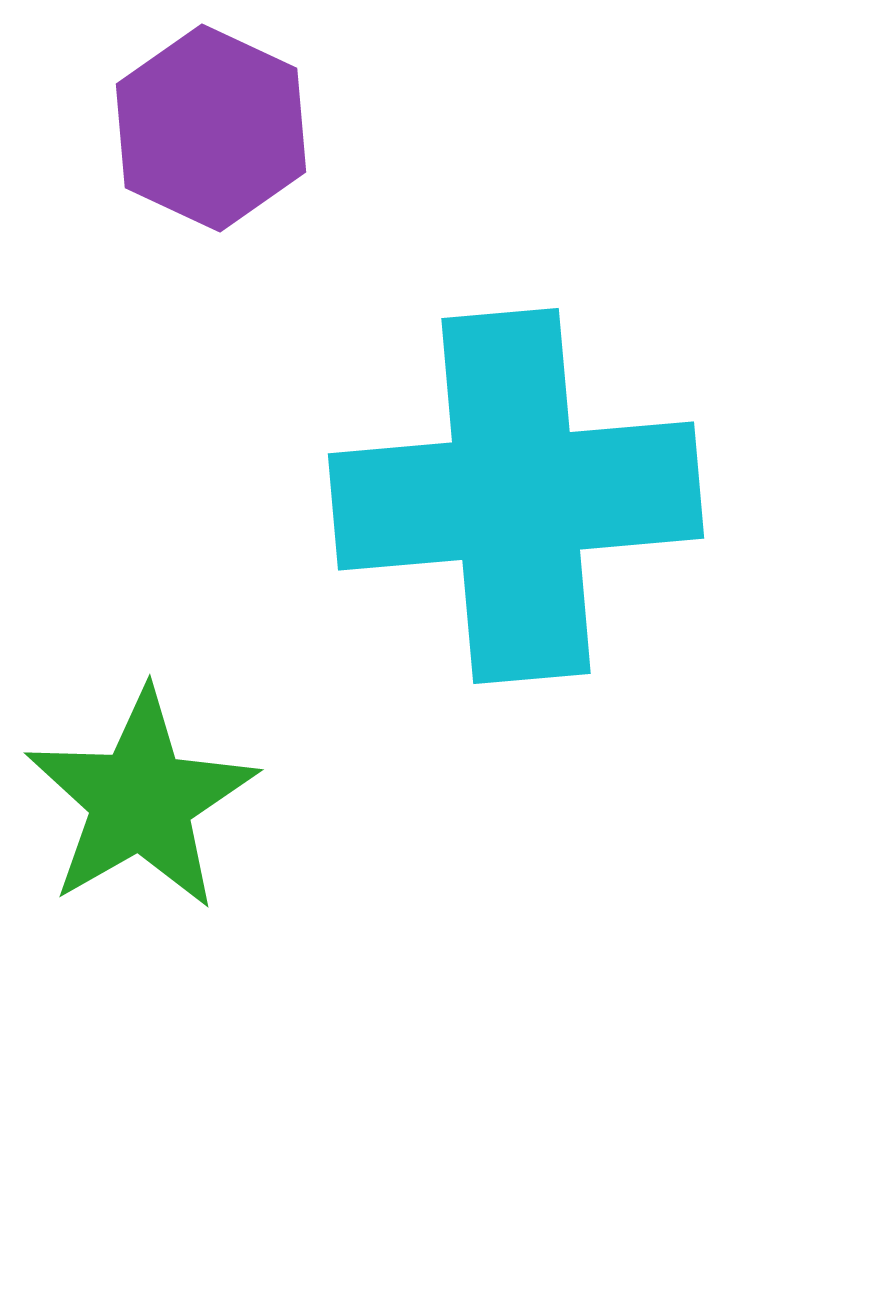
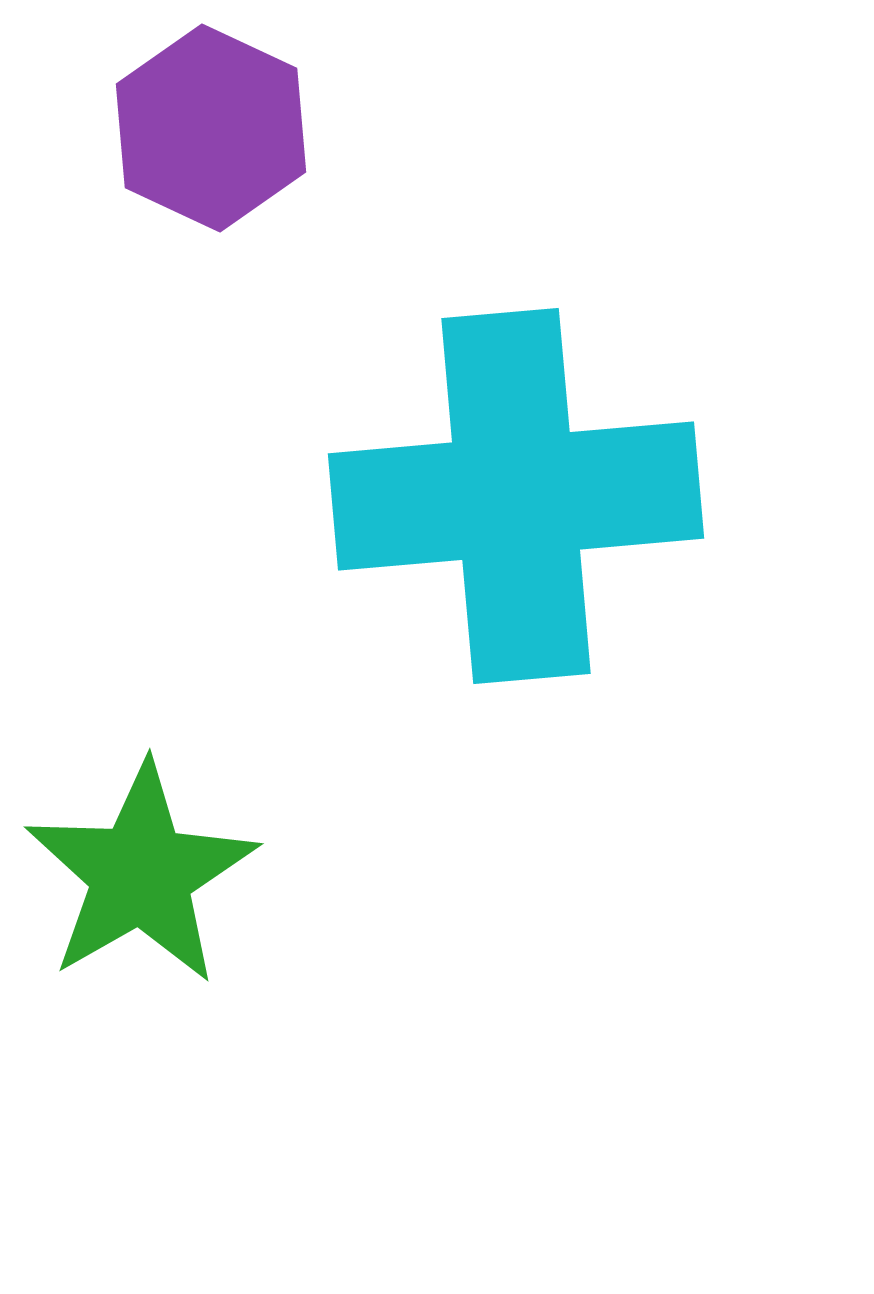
green star: moved 74 px down
